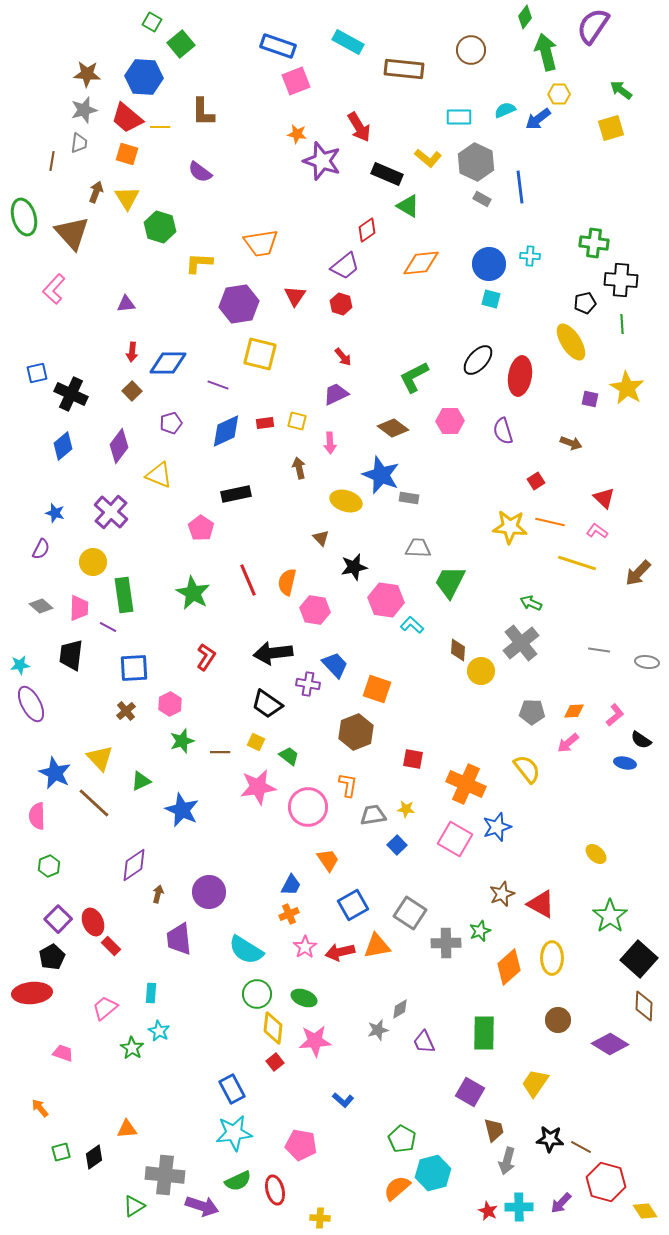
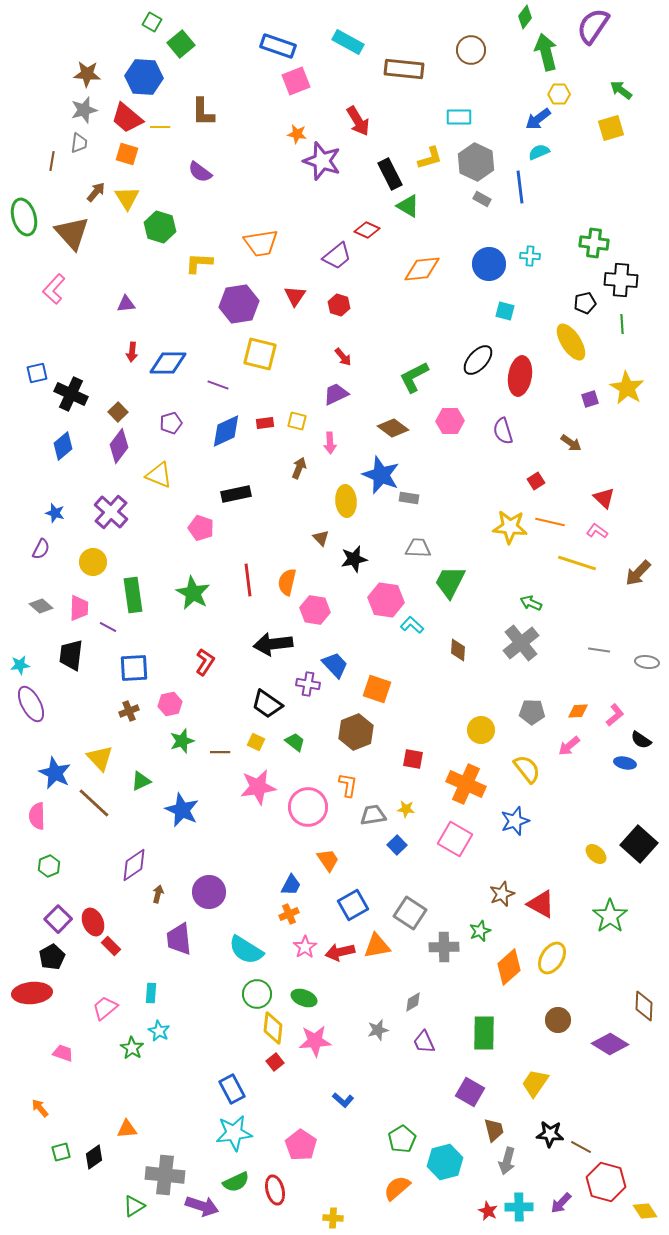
cyan semicircle at (505, 110): moved 34 px right, 42 px down
red arrow at (359, 127): moved 1 px left, 6 px up
yellow L-shape at (428, 158): moved 2 px right; rotated 56 degrees counterclockwise
black rectangle at (387, 174): moved 3 px right; rotated 40 degrees clockwise
brown arrow at (96, 192): rotated 20 degrees clockwise
red diamond at (367, 230): rotated 60 degrees clockwise
orange diamond at (421, 263): moved 1 px right, 6 px down
purple trapezoid at (345, 266): moved 8 px left, 10 px up
cyan square at (491, 299): moved 14 px right, 12 px down
red hexagon at (341, 304): moved 2 px left, 1 px down
brown square at (132, 391): moved 14 px left, 21 px down
purple square at (590, 399): rotated 30 degrees counterclockwise
brown arrow at (571, 443): rotated 15 degrees clockwise
brown arrow at (299, 468): rotated 35 degrees clockwise
yellow ellipse at (346, 501): rotated 68 degrees clockwise
pink pentagon at (201, 528): rotated 15 degrees counterclockwise
black star at (354, 567): moved 8 px up
red line at (248, 580): rotated 16 degrees clockwise
green rectangle at (124, 595): moved 9 px right
black arrow at (273, 653): moved 9 px up
red L-shape at (206, 657): moved 1 px left, 5 px down
yellow circle at (481, 671): moved 59 px down
pink hexagon at (170, 704): rotated 15 degrees clockwise
brown cross at (126, 711): moved 3 px right; rotated 18 degrees clockwise
orange diamond at (574, 711): moved 4 px right
pink arrow at (568, 743): moved 1 px right, 3 px down
green trapezoid at (289, 756): moved 6 px right, 14 px up
blue star at (497, 827): moved 18 px right, 6 px up
gray cross at (446, 943): moved 2 px left, 4 px down
yellow ellipse at (552, 958): rotated 32 degrees clockwise
black square at (639, 959): moved 115 px up
gray diamond at (400, 1009): moved 13 px right, 7 px up
green pentagon at (402, 1139): rotated 12 degrees clockwise
black star at (550, 1139): moved 5 px up
pink pentagon at (301, 1145): rotated 24 degrees clockwise
cyan hexagon at (433, 1173): moved 12 px right, 11 px up
green semicircle at (238, 1181): moved 2 px left, 1 px down
yellow cross at (320, 1218): moved 13 px right
